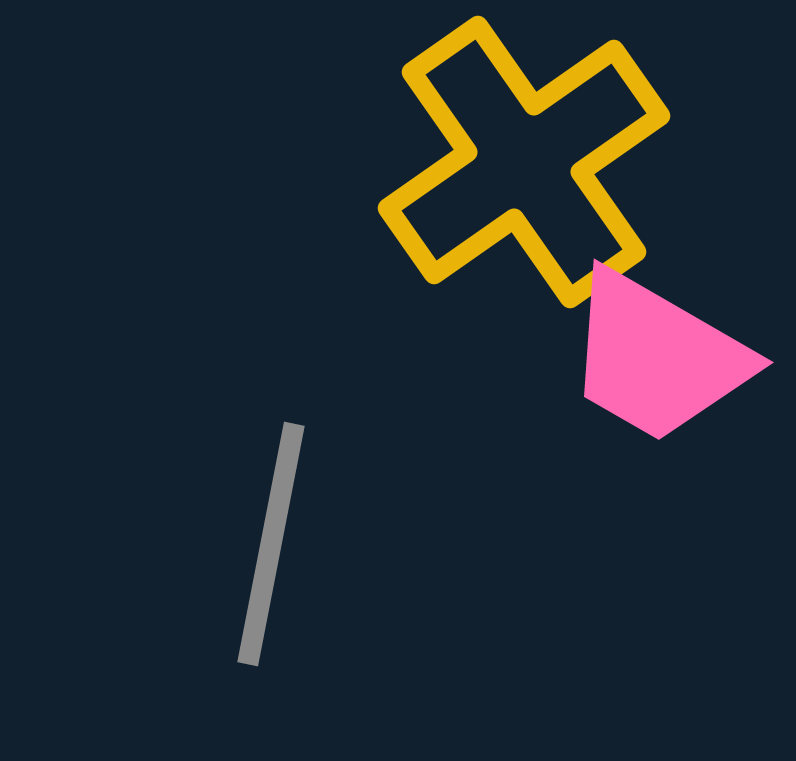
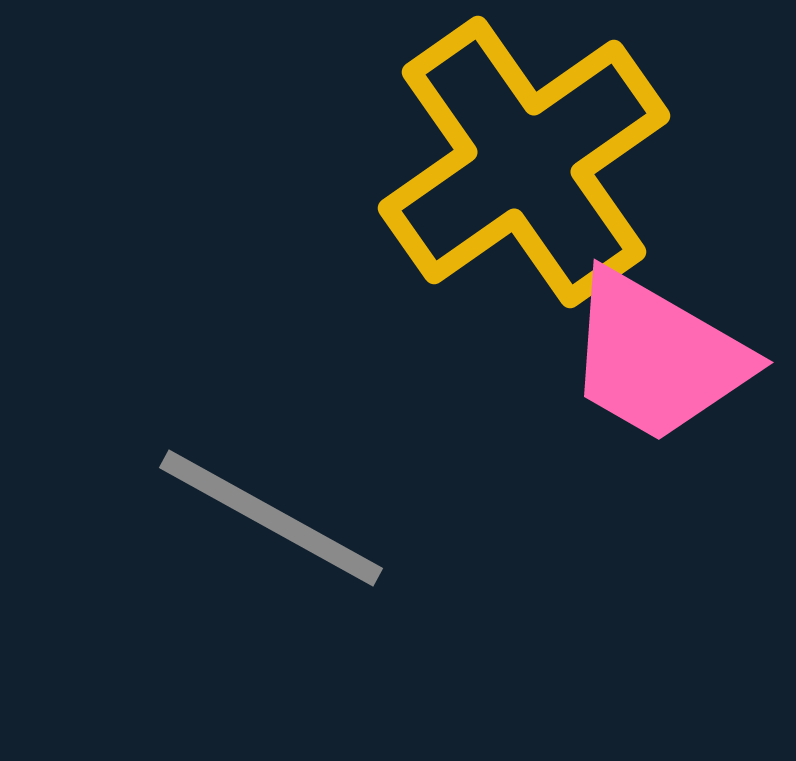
gray line: moved 26 px up; rotated 72 degrees counterclockwise
